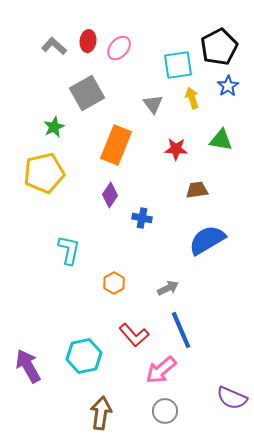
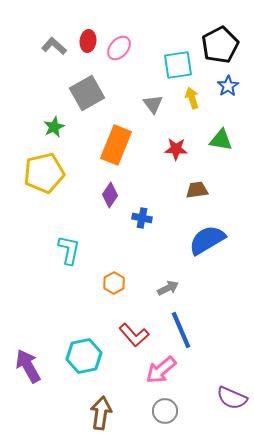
black pentagon: moved 1 px right, 2 px up
